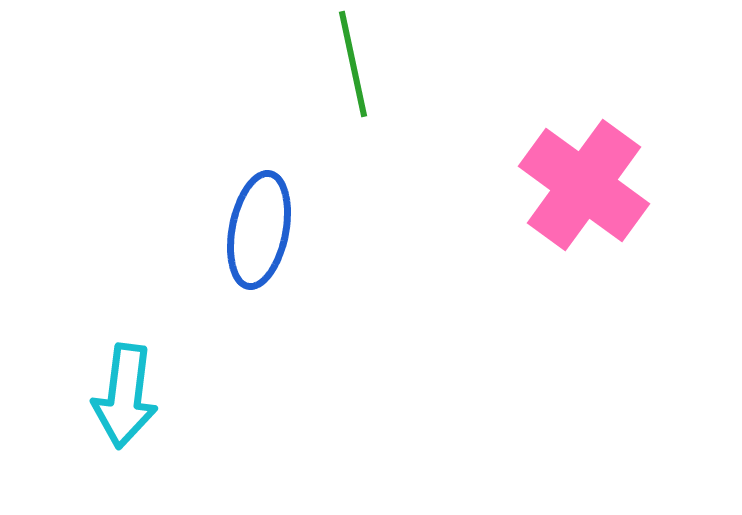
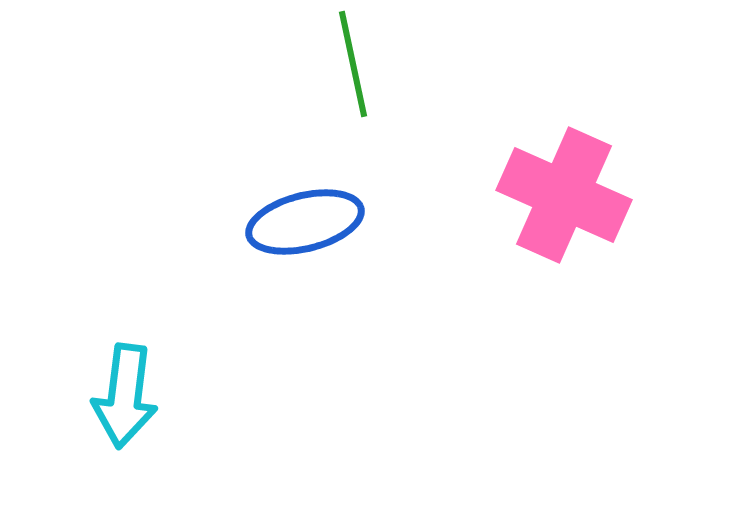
pink cross: moved 20 px left, 10 px down; rotated 12 degrees counterclockwise
blue ellipse: moved 46 px right, 8 px up; rotated 65 degrees clockwise
